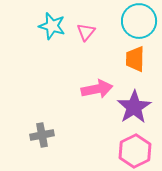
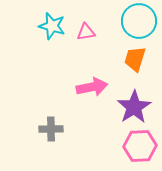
pink triangle: rotated 42 degrees clockwise
orange trapezoid: rotated 16 degrees clockwise
pink arrow: moved 5 px left, 2 px up
gray cross: moved 9 px right, 6 px up; rotated 10 degrees clockwise
pink hexagon: moved 5 px right, 5 px up; rotated 24 degrees clockwise
